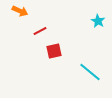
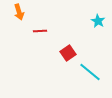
orange arrow: moved 1 px left, 1 px down; rotated 49 degrees clockwise
red line: rotated 24 degrees clockwise
red square: moved 14 px right, 2 px down; rotated 21 degrees counterclockwise
